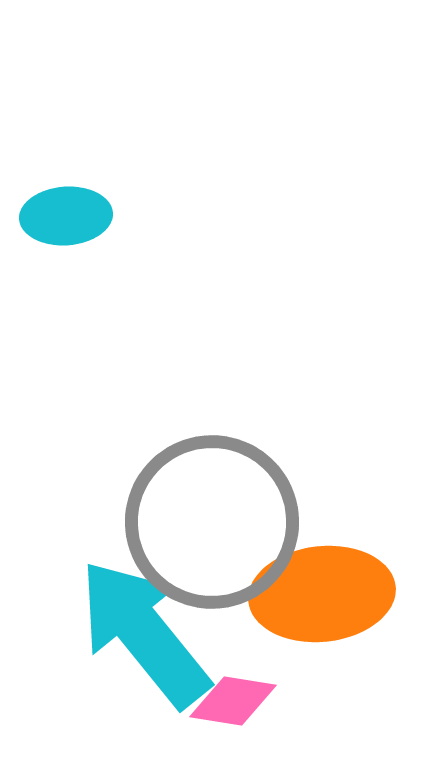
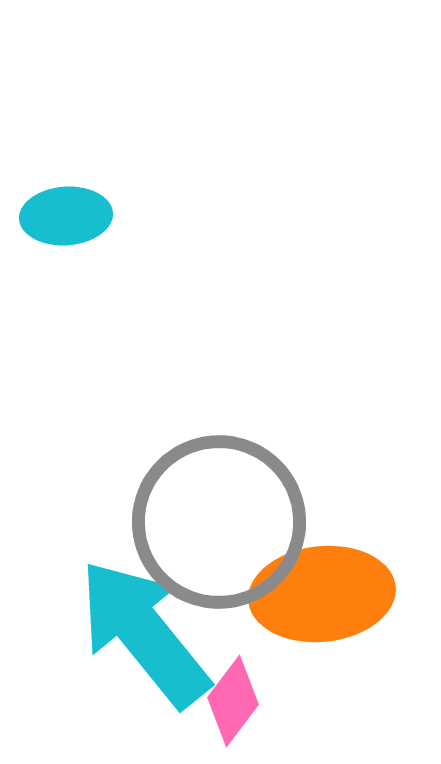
gray circle: moved 7 px right
pink diamond: rotated 62 degrees counterclockwise
